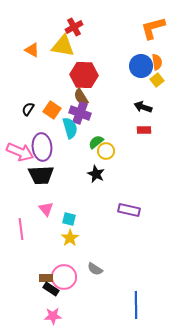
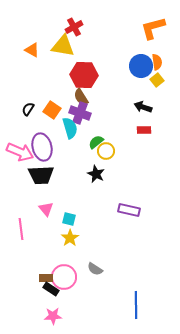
purple ellipse: rotated 8 degrees counterclockwise
